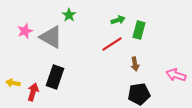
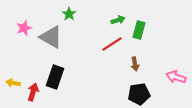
green star: moved 1 px up
pink star: moved 1 px left, 3 px up
pink arrow: moved 2 px down
